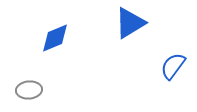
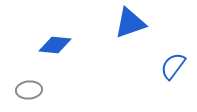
blue triangle: rotated 12 degrees clockwise
blue diamond: moved 7 px down; rotated 28 degrees clockwise
